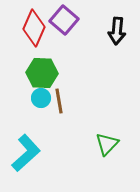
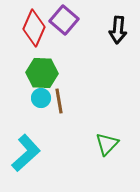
black arrow: moved 1 px right, 1 px up
